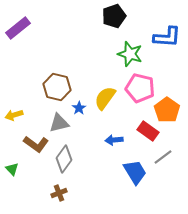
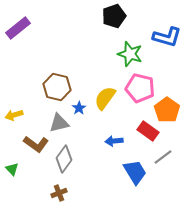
blue L-shape: rotated 12 degrees clockwise
blue arrow: moved 1 px down
